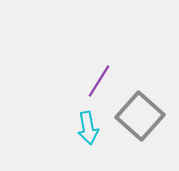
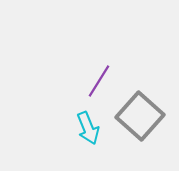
cyan arrow: rotated 12 degrees counterclockwise
